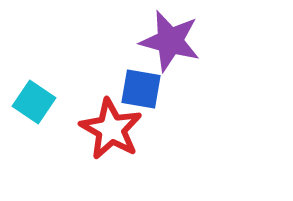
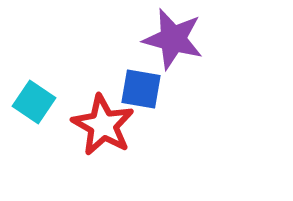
purple star: moved 3 px right, 2 px up
red star: moved 8 px left, 4 px up
